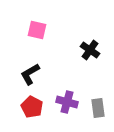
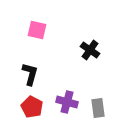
black L-shape: rotated 135 degrees clockwise
